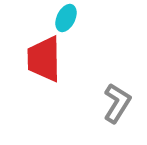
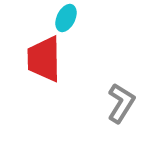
gray L-shape: moved 4 px right
